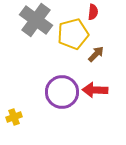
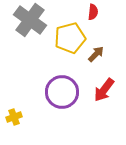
gray cross: moved 6 px left
yellow pentagon: moved 3 px left, 4 px down
red arrow: moved 9 px right; rotated 55 degrees counterclockwise
